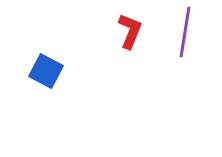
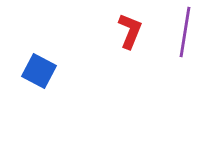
blue square: moved 7 px left
